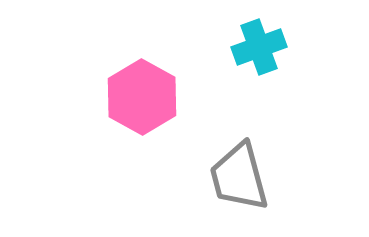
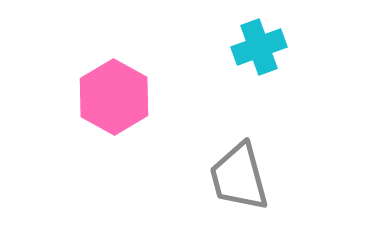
pink hexagon: moved 28 px left
